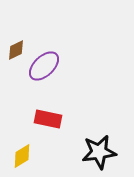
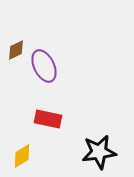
purple ellipse: rotated 72 degrees counterclockwise
